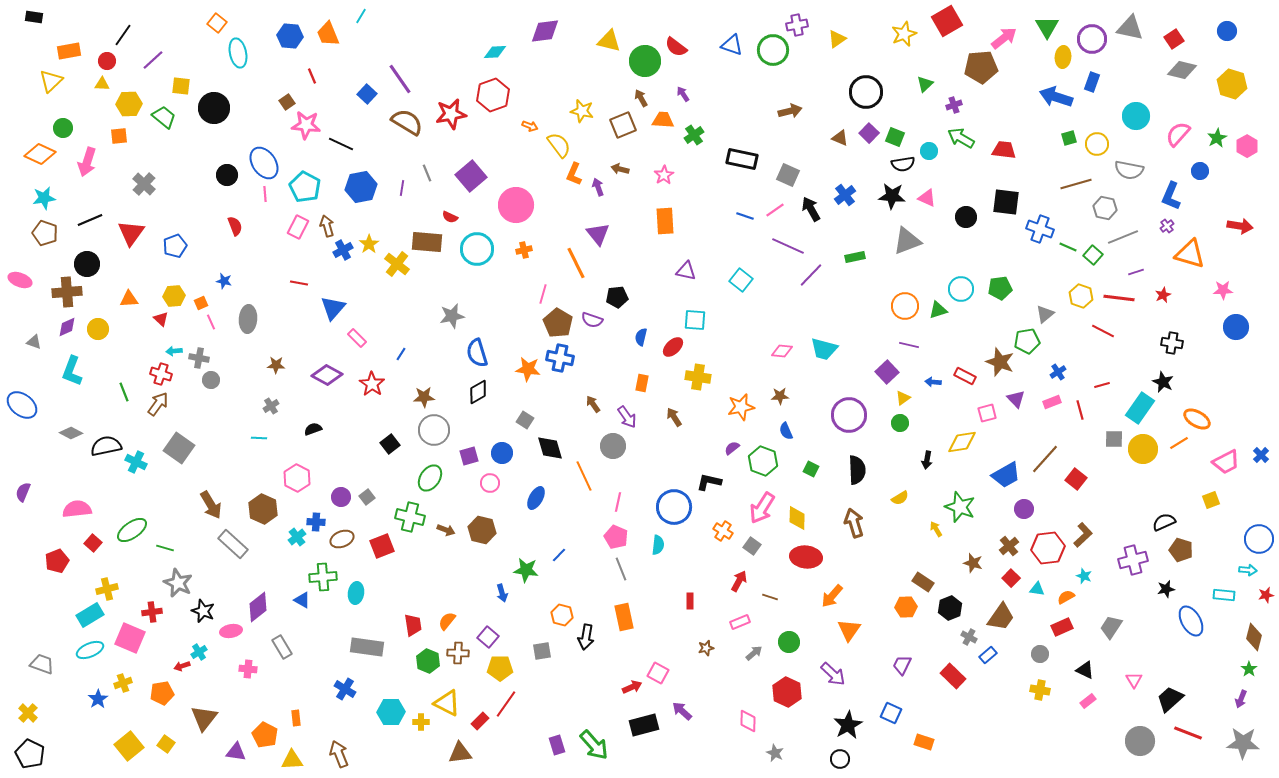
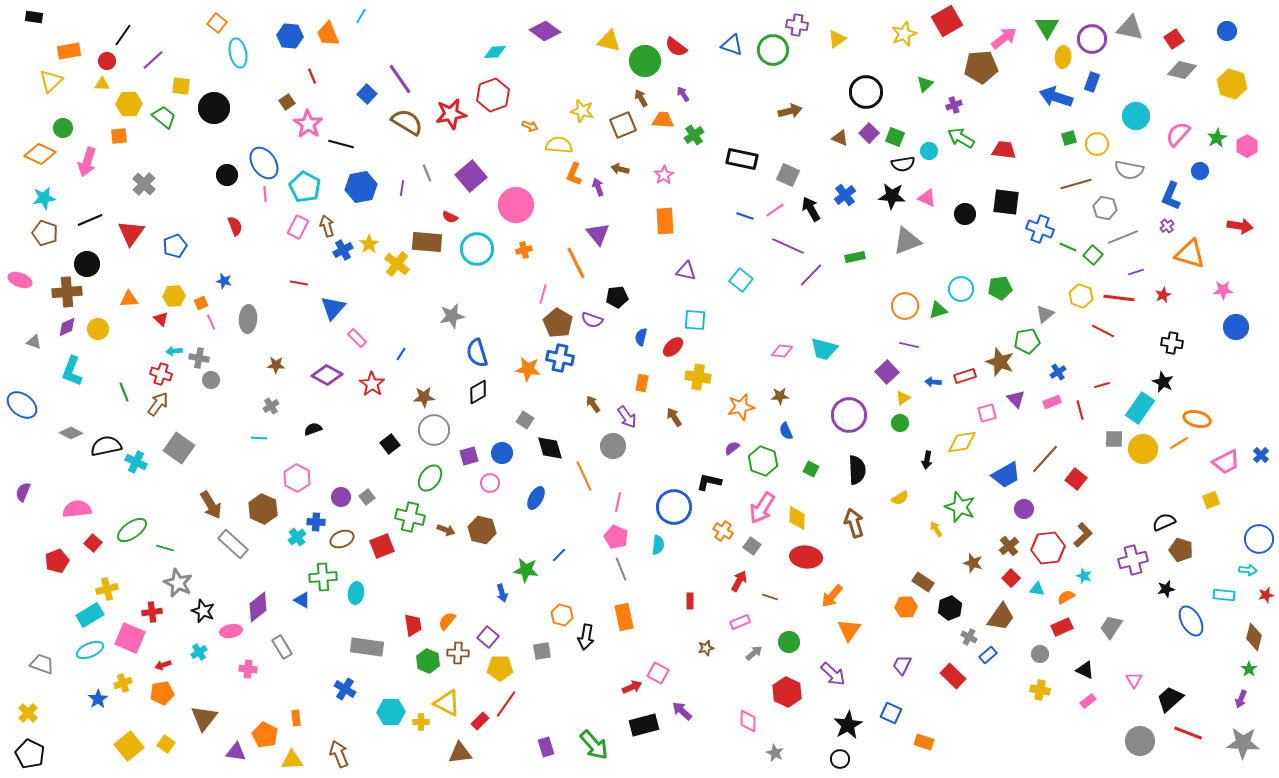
purple cross at (797, 25): rotated 20 degrees clockwise
purple diamond at (545, 31): rotated 44 degrees clockwise
pink star at (306, 125): moved 2 px right, 1 px up; rotated 28 degrees clockwise
black line at (341, 144): rotated 10 degrees counterclockwise
yellow semicircle at (559, 145): rotated 48 degrees counterclockwise
black circle at (966, 217): moved 1 px left, 3 px up
red rectangle at (965, 376): rotated 45 degrees counterclockwise
orange ellipse at (1197, 419): rotated 16 degrees counterclockwise
red arrow at (182, 666): moved 19 px left, 1 px up
purple rectangle at (557, 745): moved 11 px left, 2 px down
